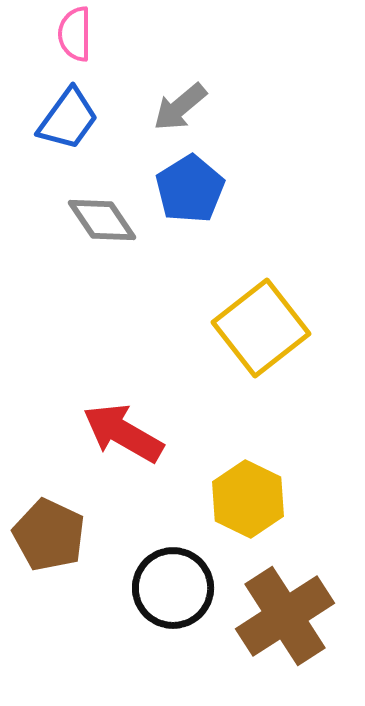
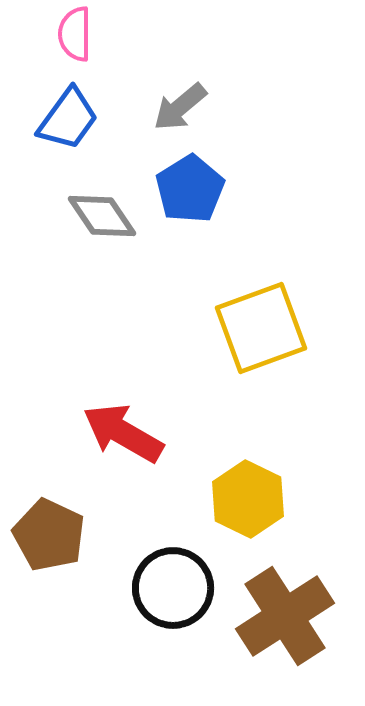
gray diamond: moved 4 px up
yellow square: rotated 18 degrees clockwise
